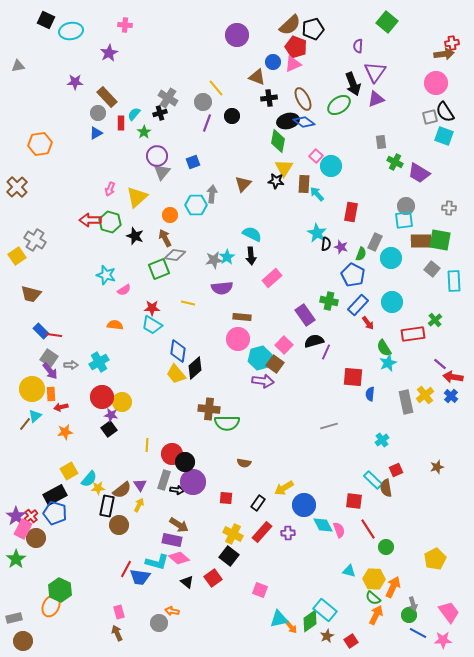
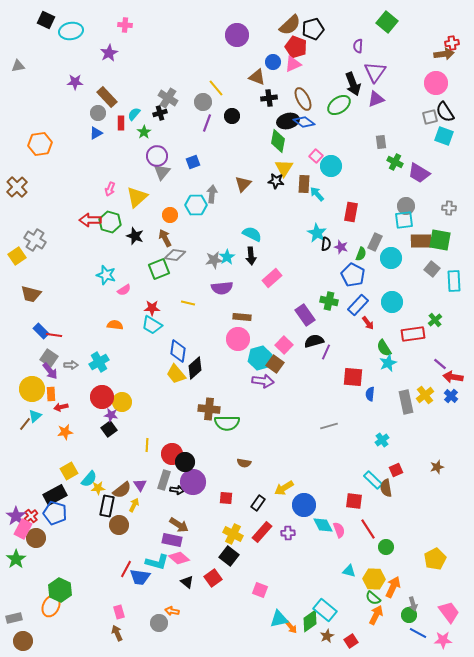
yellow arrow at (139, 505): moved 5 px left
